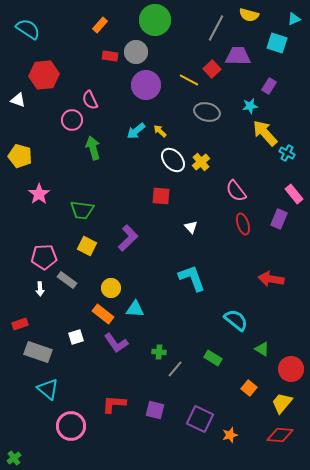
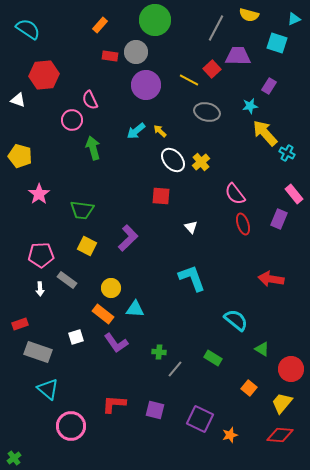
pink semicircle at (236, 191): moved 1 px left, 3 px down
pink pentagon at (44, 257): moved 3 px left, 2 px up
